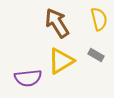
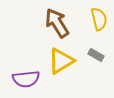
purple semicircle: moved 2 px left, 1 px down
